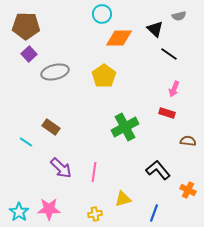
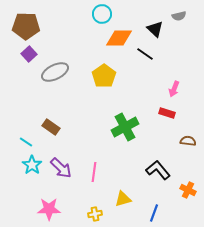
black line: moved 24 px left
gray ellipse: rotated 12 degrees counterclockwise
cyan star: moved 13 px right, 47 px up
